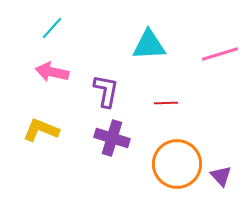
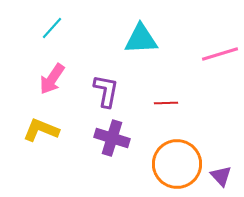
cyan triangle: moved 8 px left, 6 px up
pink arrow: moved 7 px down; rotated 68 degrees counterclockwise
